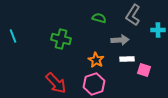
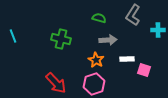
gray arrow: moved 12 px left
